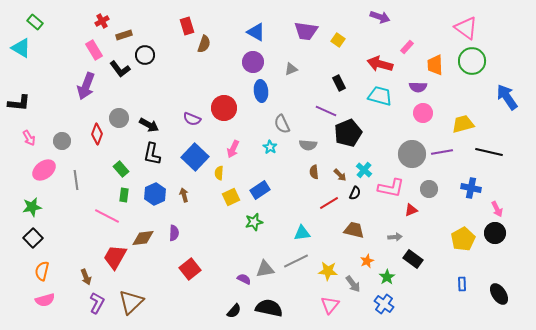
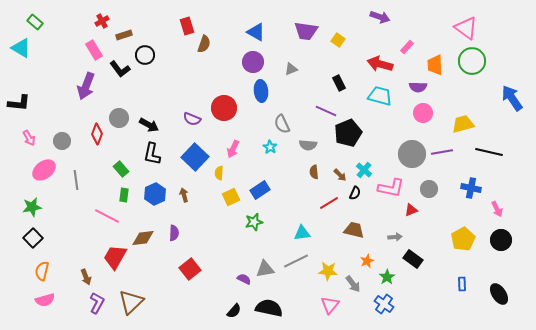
blue arrow at (507, 97): moved 5 px right, 1 px down
black circle at (495, 233): moved 6 px right, 7 px down
